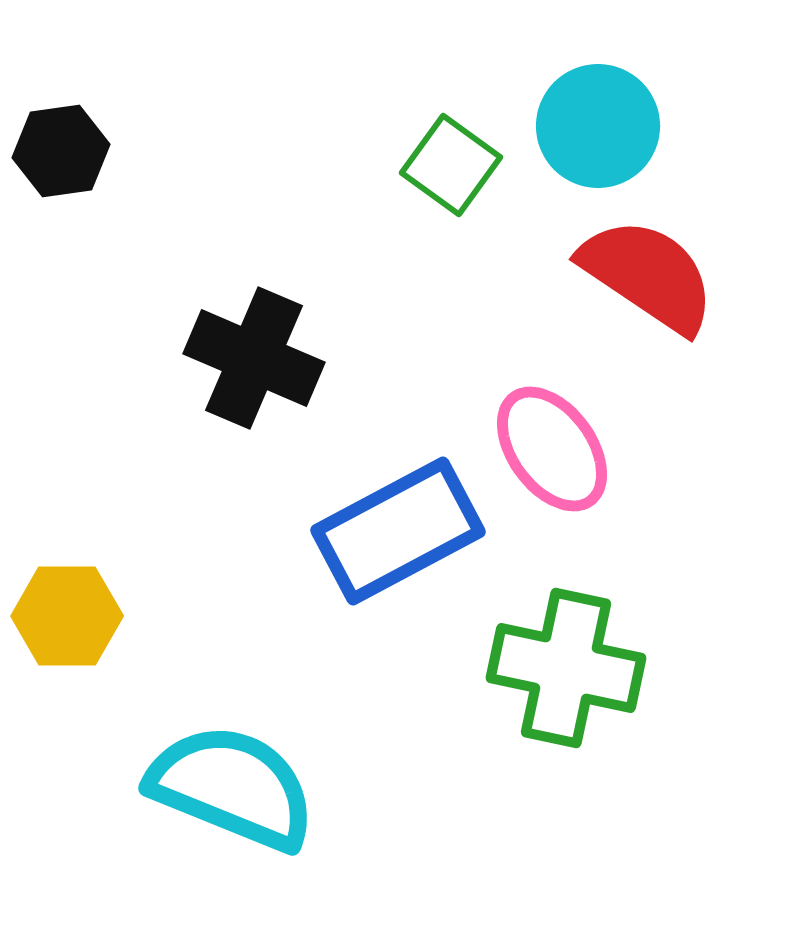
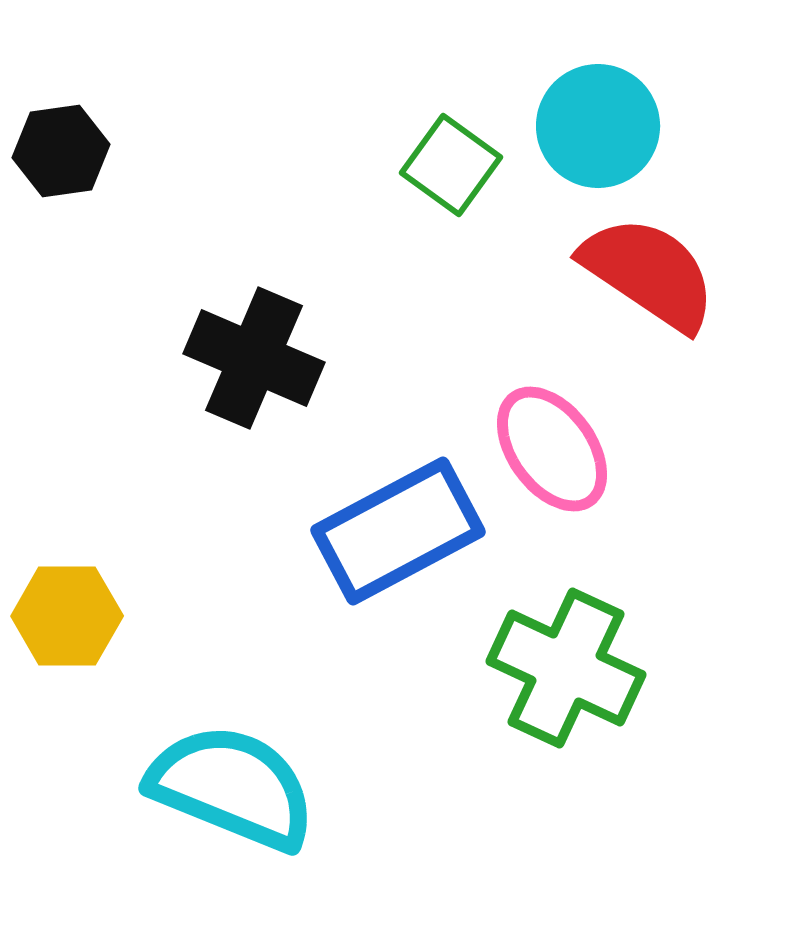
red semicircle: moved 1 px right, 2 px up
green cross: rotated 13 degrees clockwise
